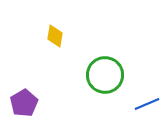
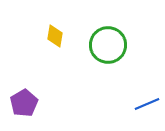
green circle: moved 3 px right, 30 px up
